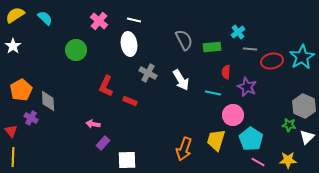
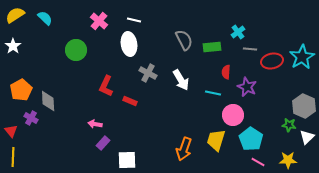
pink arrow: moved 2 px right
